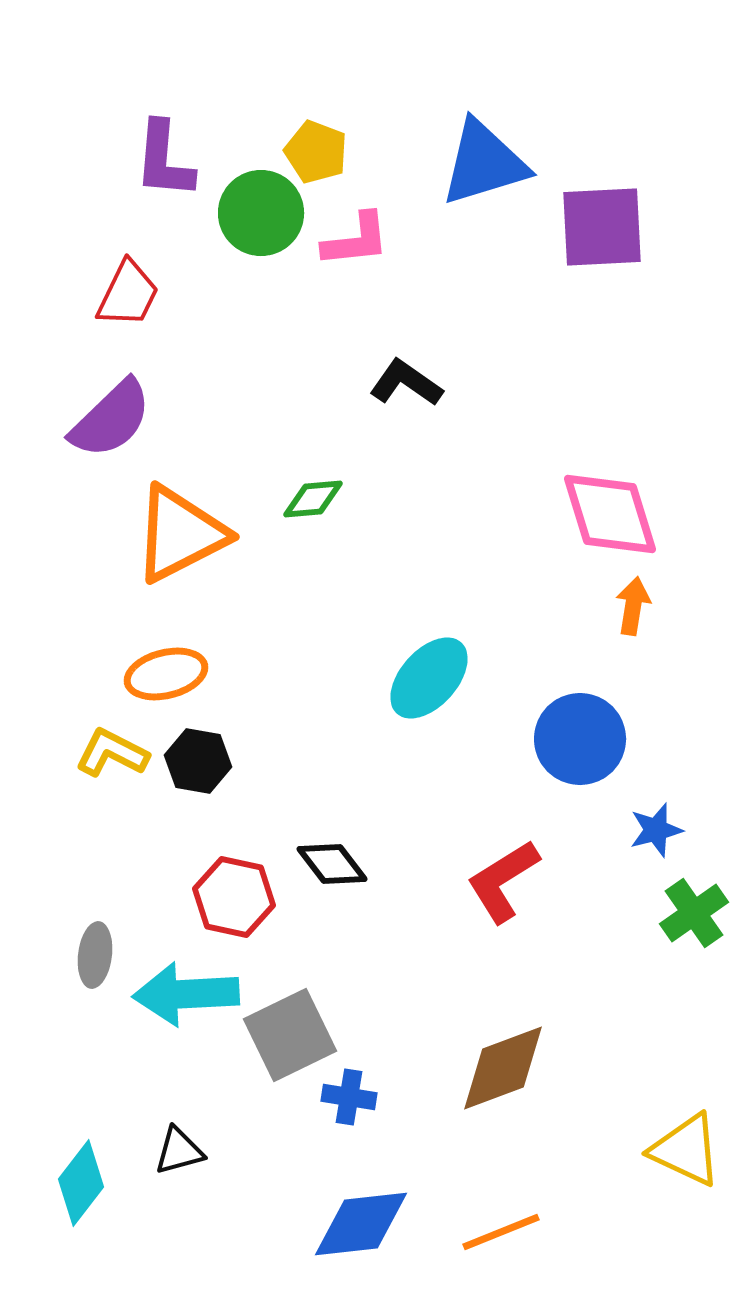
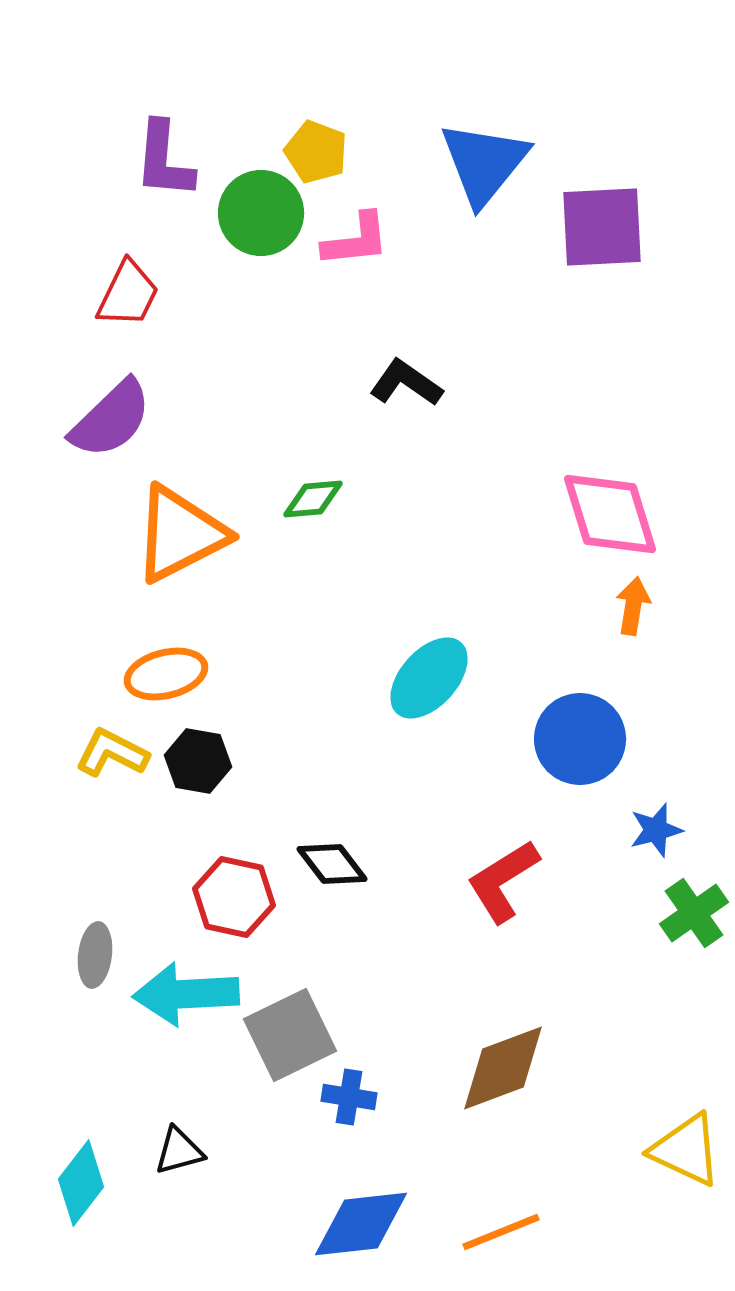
blue triangle: rotated 34 degrees counterclockwise
